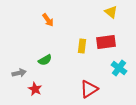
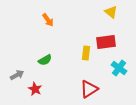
yellow rectangle: moved 4 px right, 7 px down
gray arrow: moved 2 px left, 2 px down; rotated 16 degrees counterclockwise
